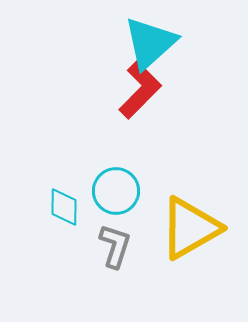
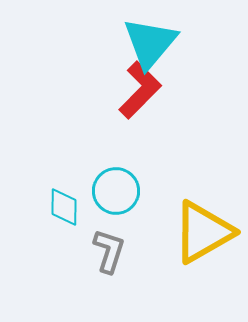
cyan triangle: rotated 8 degrees counterclockwise
yellow triangle: moved 13 px right, 4 px down
gray L-shape: moved 6 px left, 5 px down
